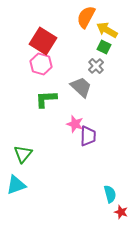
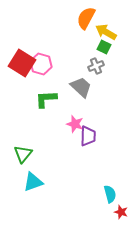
orange semicircle: moved 1 px down
yellow arrow: moved 1 px left, 2 px down
red square: moved 21 px left, 22 px down
gray cross: rotated 21 degrees clockwise
cyan triangle: moved 17 px right, 3 px up
